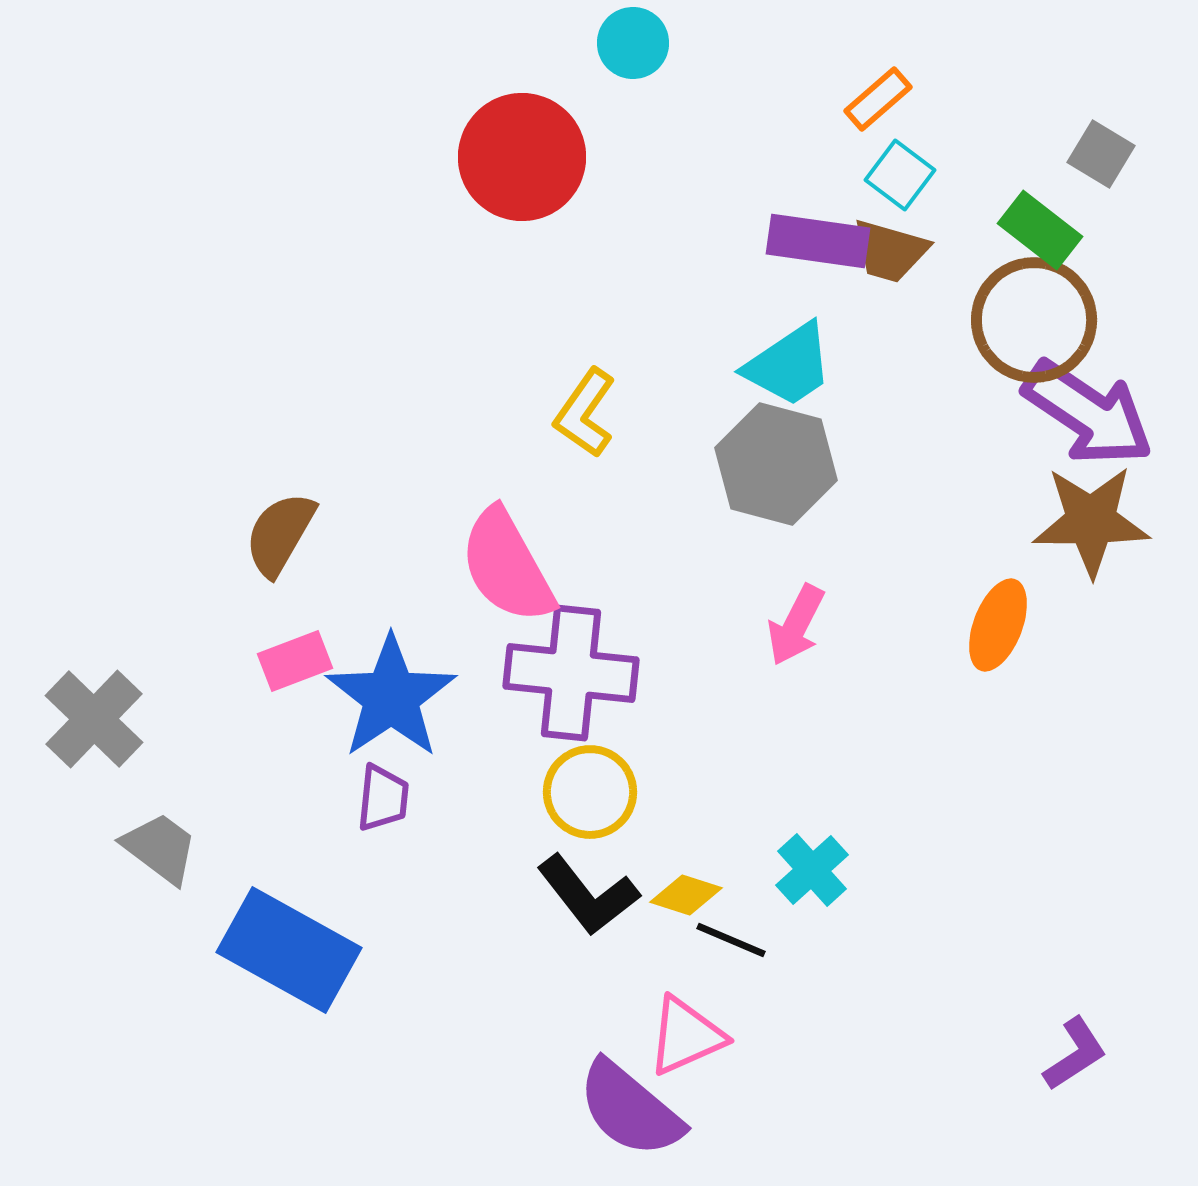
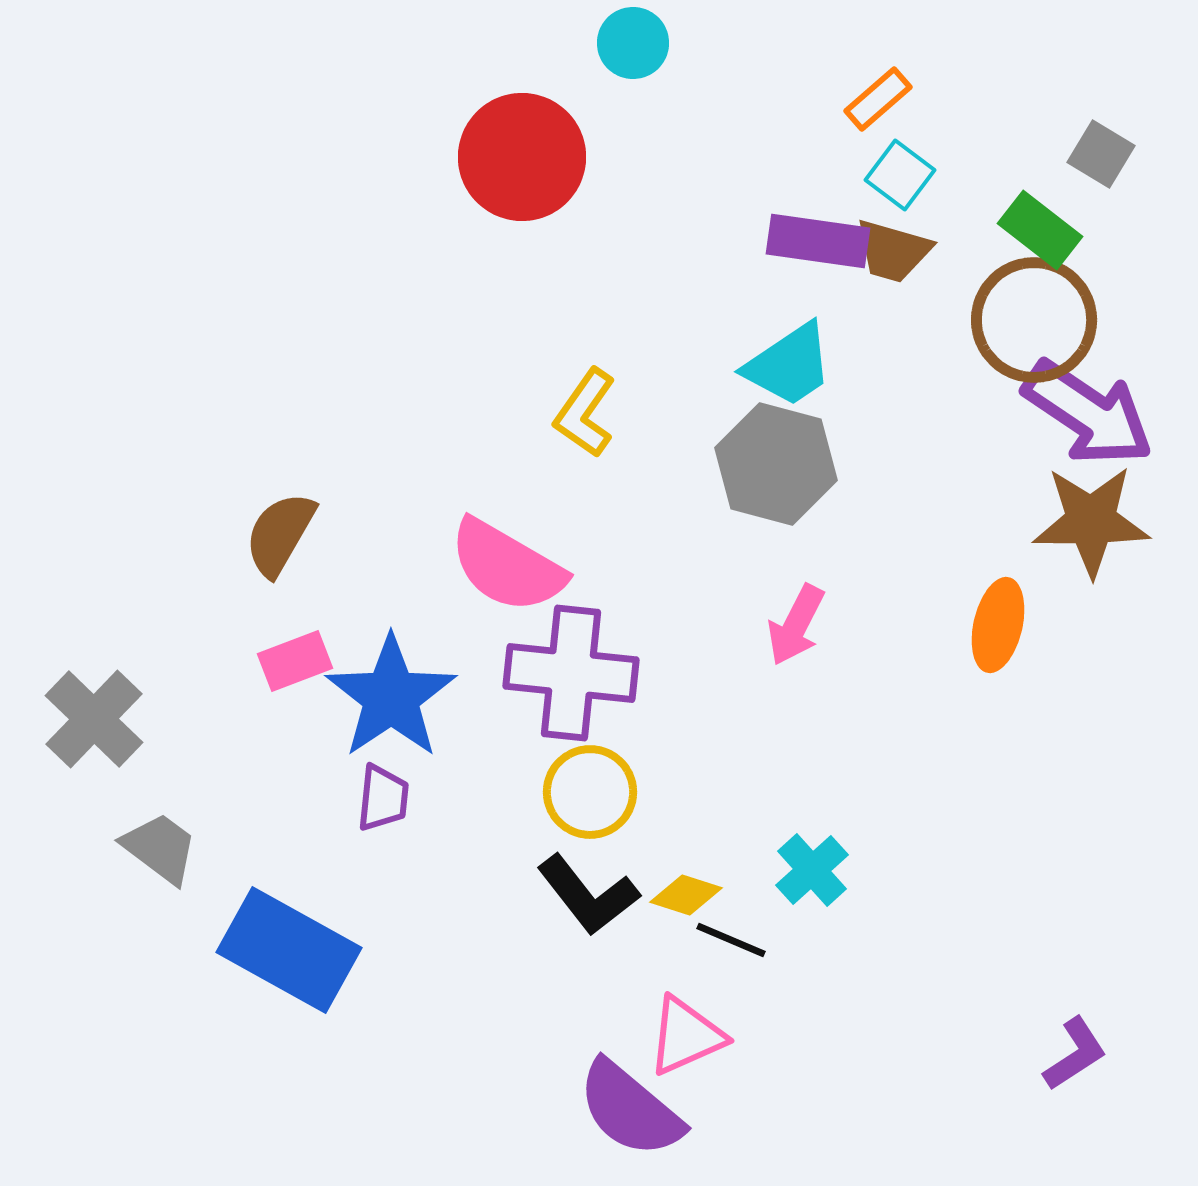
brown trapezoid: moved 3 px right
pink semicircle: rotated 31 degrees counterclockwise
orange ellipse: rotated 8 degrees counterclockwise
